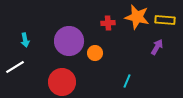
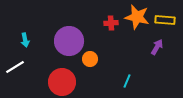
red cross: moved 3 px right
orange circle: moved 5 px left, 6 px down
